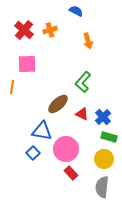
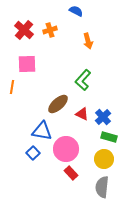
green L-shape: moved 2 px up
